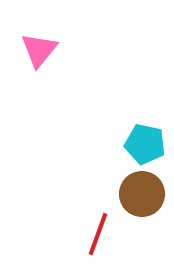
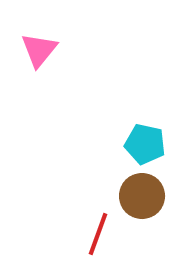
brown circle: moved 2 px down
